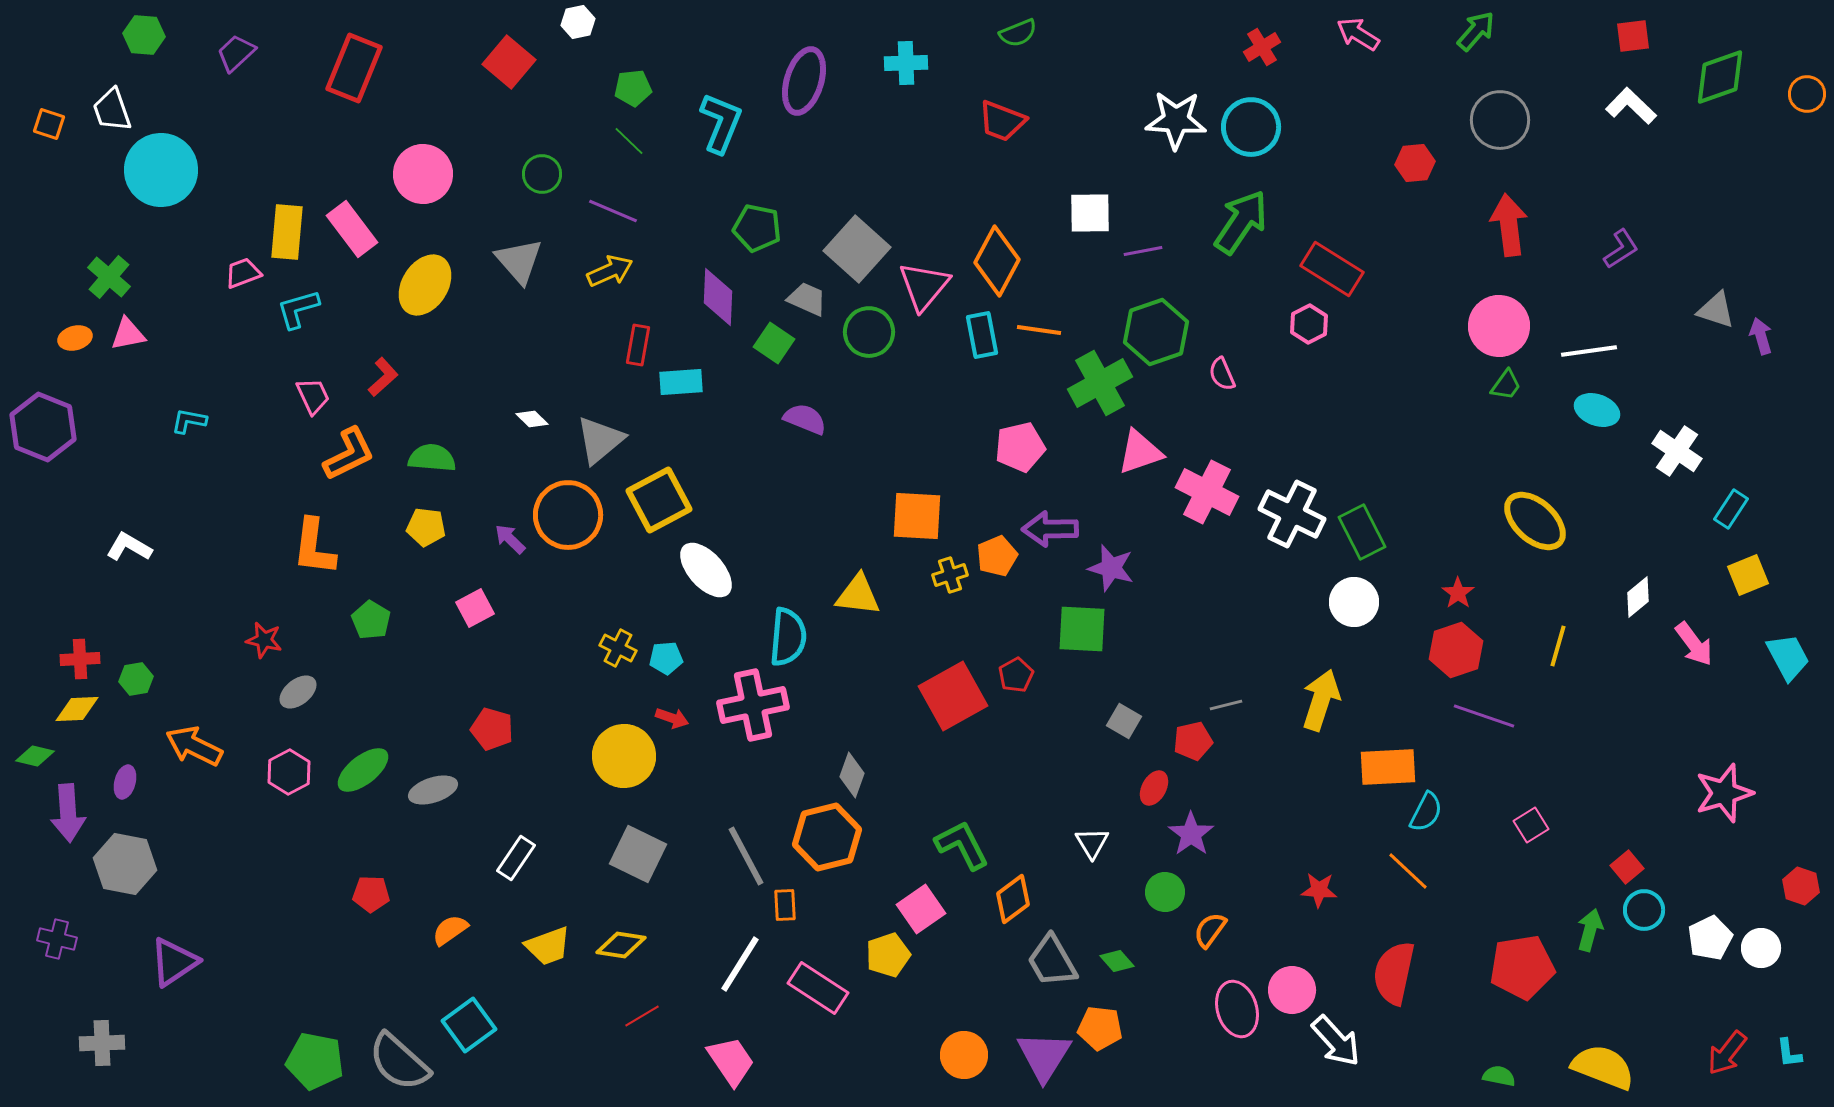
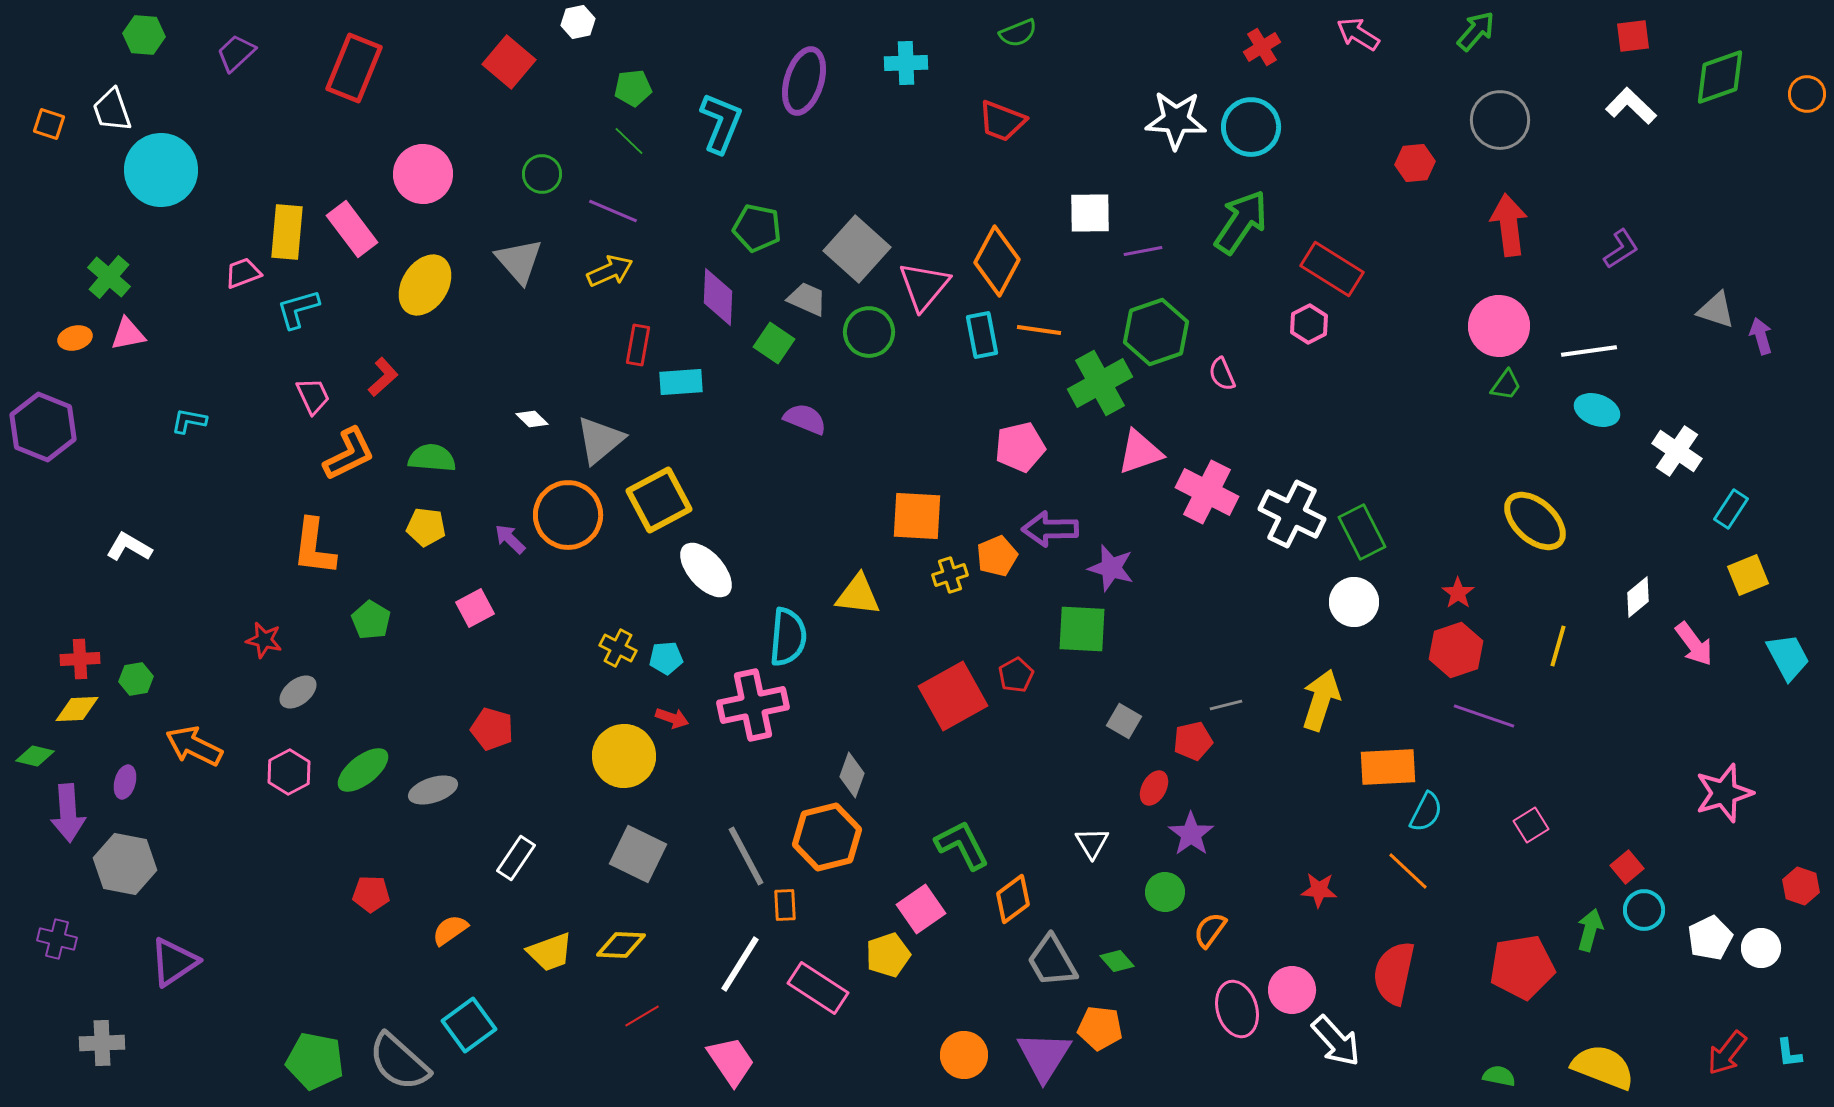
yellow diamond at (621, 945): rotated 6 degrees counterclockwise
yellow trapezoid at (548, 946): moved 2 px right, 6 px down
